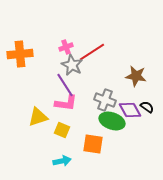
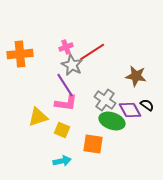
gray cross: rotated 15 degrees clockwise
black semicircle: moved 2 px up
